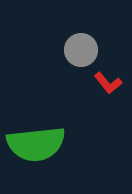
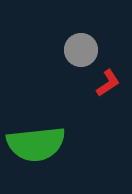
red L-shape: rotated 84 degrees counterclockwise
